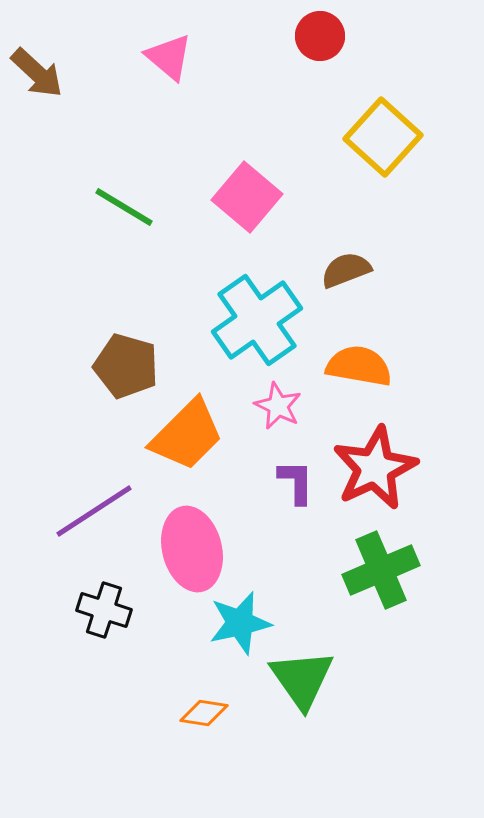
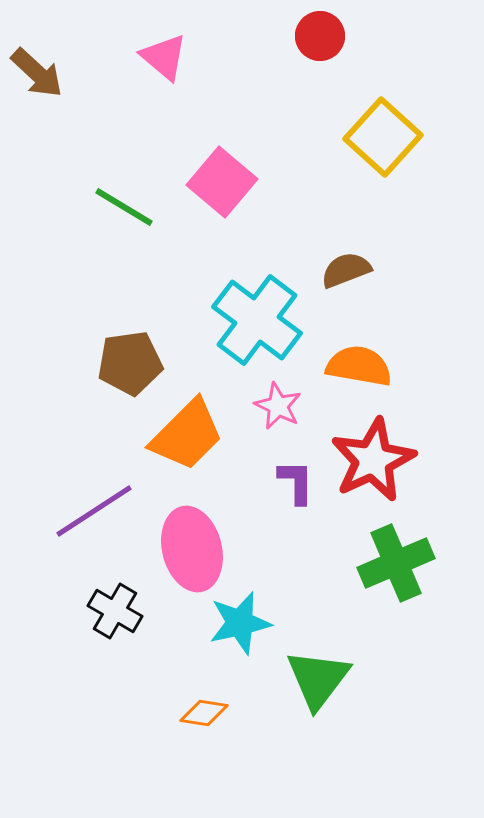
pink triangle: moved 5 px left
pink square: moved 25 px left, 15 px up
cyan cross: rotated 18 degrees counterclockwise
brown pentagon: moved 4 px right, 3 px up; rotated 24 degrees counterclockwise
red star: moved 2 px left, 8 px up
green cross: moved 15 px right, 7 px up
black cross: moved 11 px right, 1 px down; rotated 12 degrees clockwise
green triangle: moved 16 px right; rotated 12 degrees clockwise
